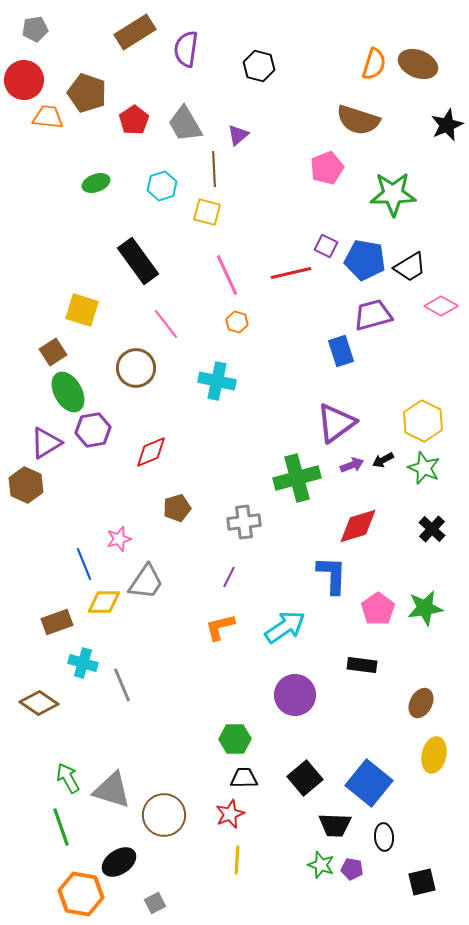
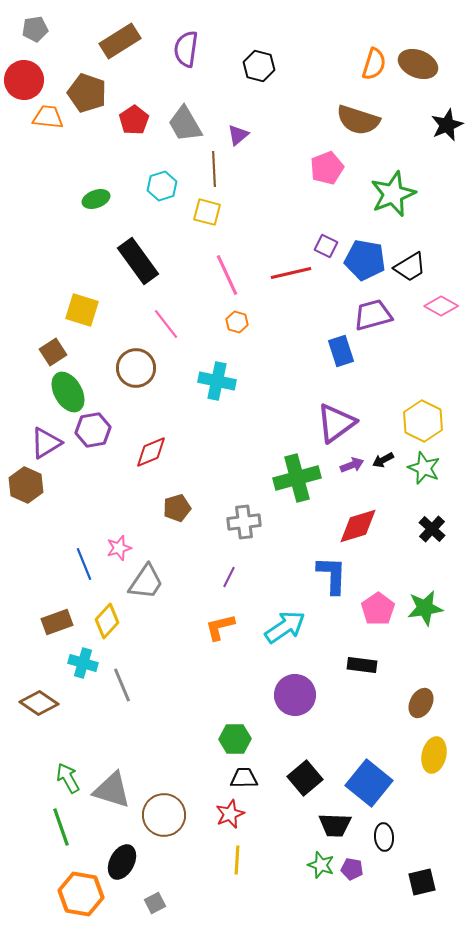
brown rectangle at (135, 32): moved 15 px left, 9 px down
green ellipse at (96, 183): moved 16 px down
green star at (393, 194): rotated 21 degrees counterclockwise
pink star at (119, 539): moved 9 px down
yellow diamond at (104, 602): moved 3 px right, 19 px down; rotated 48 degrees counterclockwise
black ellipse at (119, 862): moved 3 px right; rotated 28 degrees counterclockwise
